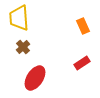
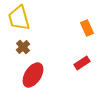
yellow trapezoid: rotated 12 degrees counterclockwise
orange rectangle: moved 4 px right, 2 px down
red ellipse: moved 2 px left, 3 px up
